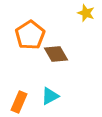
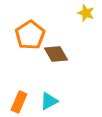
cyan triangle: moved 1 px left, 5 px down
